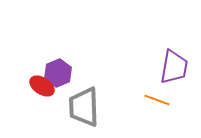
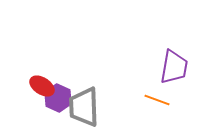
purple hexagon: moved 25 px down; rotated 12 degrees counterclockwise
